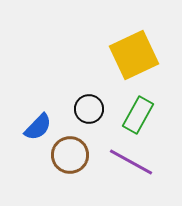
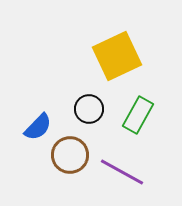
yellow square: moved 17 px left, 1 px down
purple line: moved 9 px left, 10 px down
